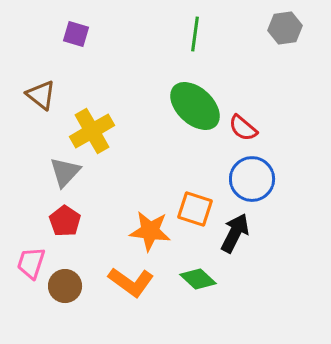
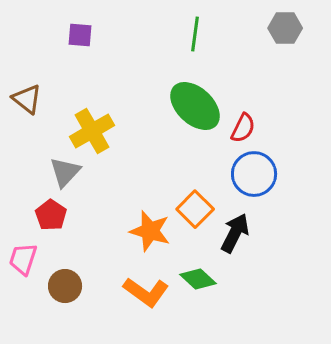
gray hexagon: rotated 8 degrees clockwise
purple square: moved 4 px right, 1 px down; rotated 12 degrees counterclockwise
brown triangle: moved 14 px left, 4 px down
red semicircle: rotated 104 degrees counterclockwise
blue circle: moved 2 px right, 5 px up
orange square: rotated 27 degrees clockwise
red pentagon: moved 14 px left, 6 px up
orange star: rotated 9 degrees clockwise
pink trapezoid: moved 8 px left, 4 px up
orange L-shape: moved 15 px right, 10 px down
